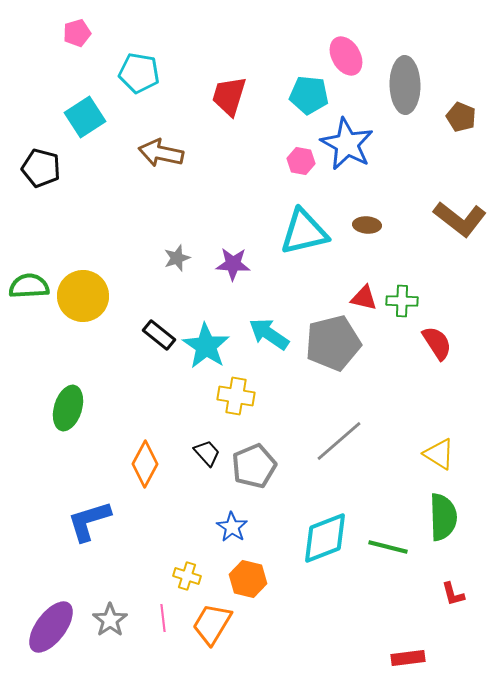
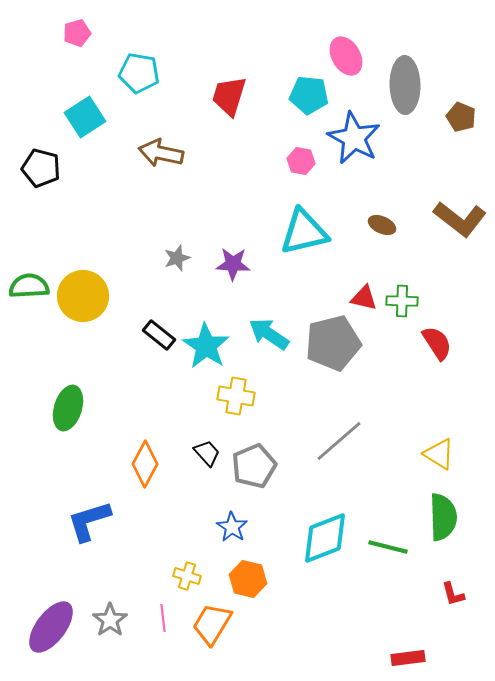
blue star at (347, 144): moved 7 px right, 6 px up
brown ellipse at (367, 225): moved 15 px right; rotated 20 degrees clockwise
